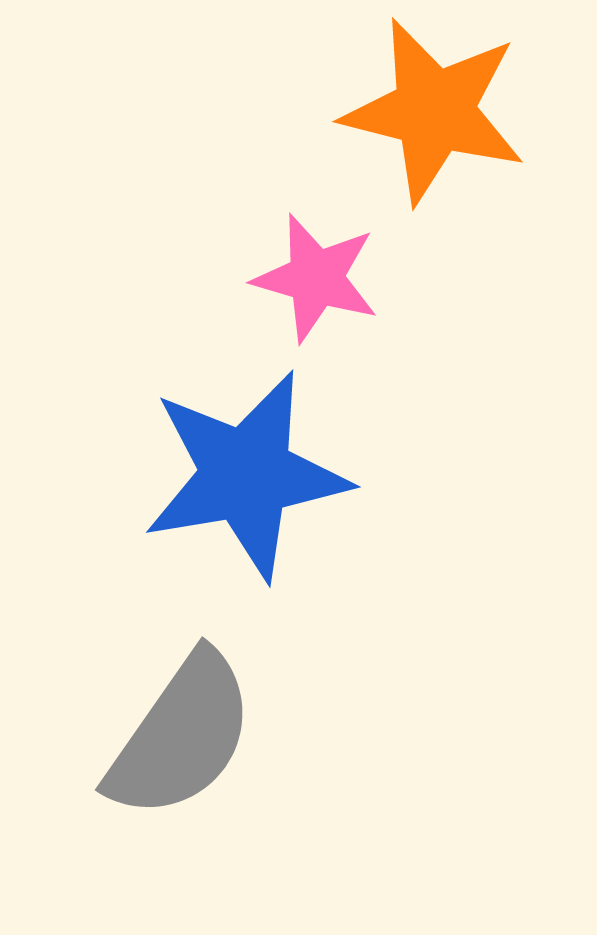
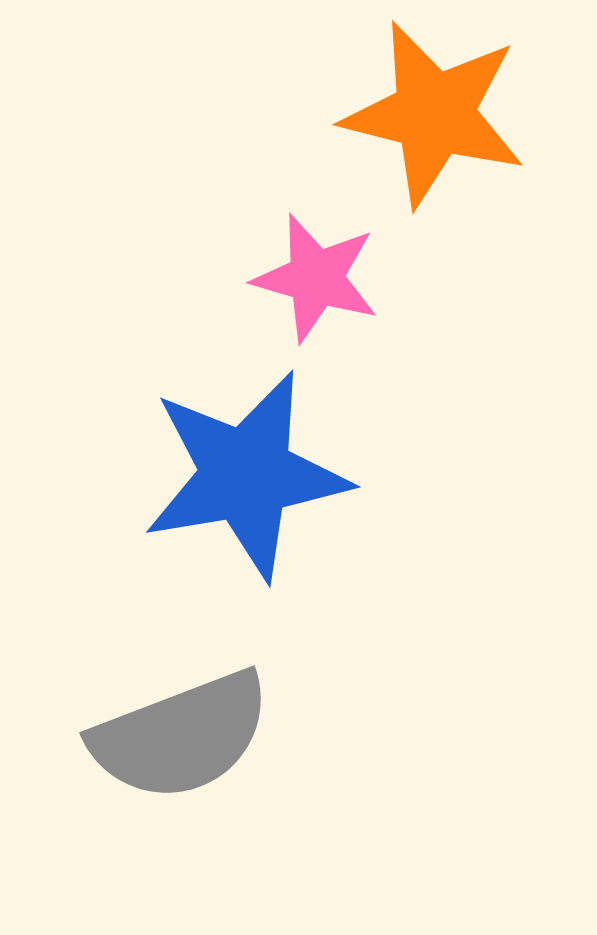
orange star: moved 3 px down
gray semicircle: rotated 34 degrees clockwise
